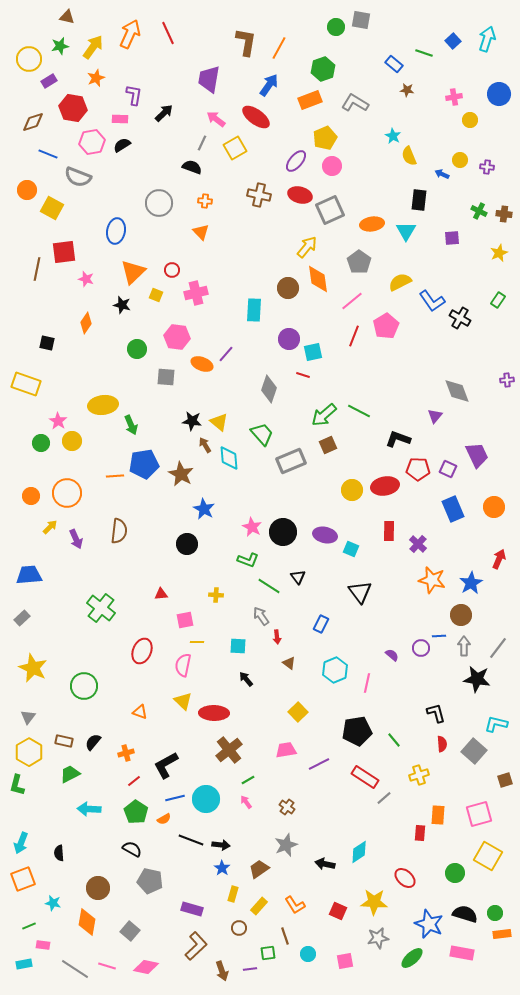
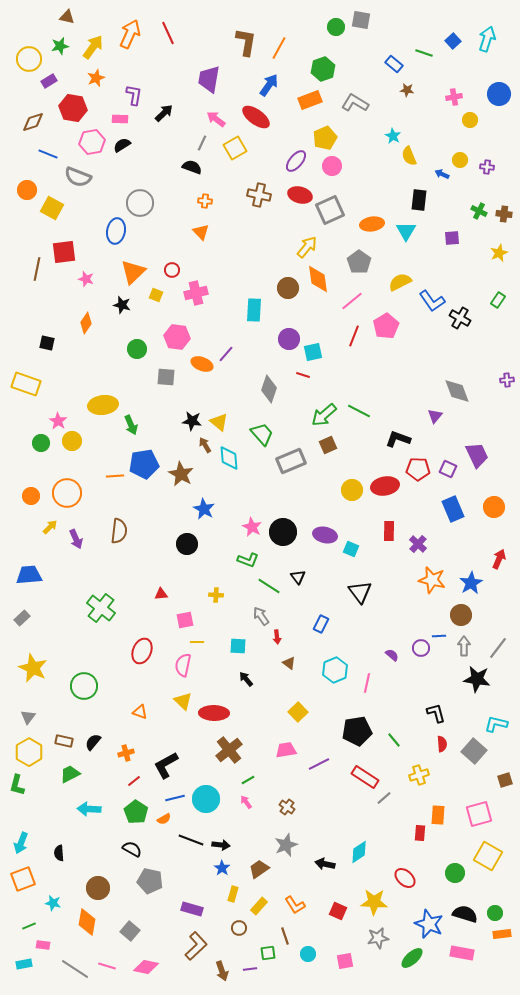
gray circle at (159, 203): moved 19 px left
